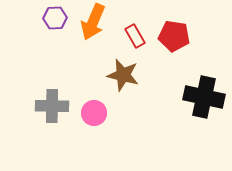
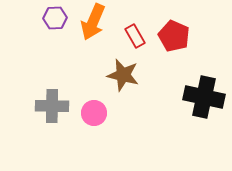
red pentagon: rotated 16 degrees clockwise
